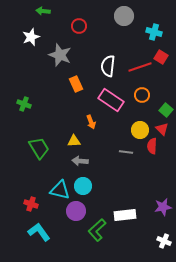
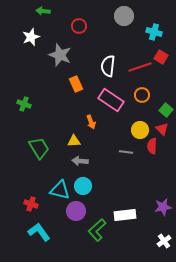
white cross: rotated 32 degrees clockwise
